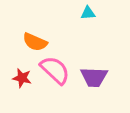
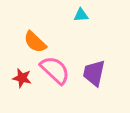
cyan triangle: moved 7 px left, 2 px down
orange semicircle: rotated 20 degrees clockwise
purple trapezoid: moved 4 px up; rotated 100 degrees clockwise
